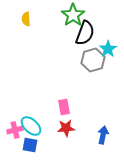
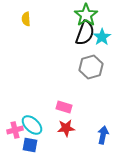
green star: moved 13 px right
cyan star: moved 6 px left, 12 px up
gray hexagon: moved 2 px left, 7 px down
pink rectangle: rotated 63 degrees counterclockwise
cyan ellipse: moved 1 px right, 1 px up
